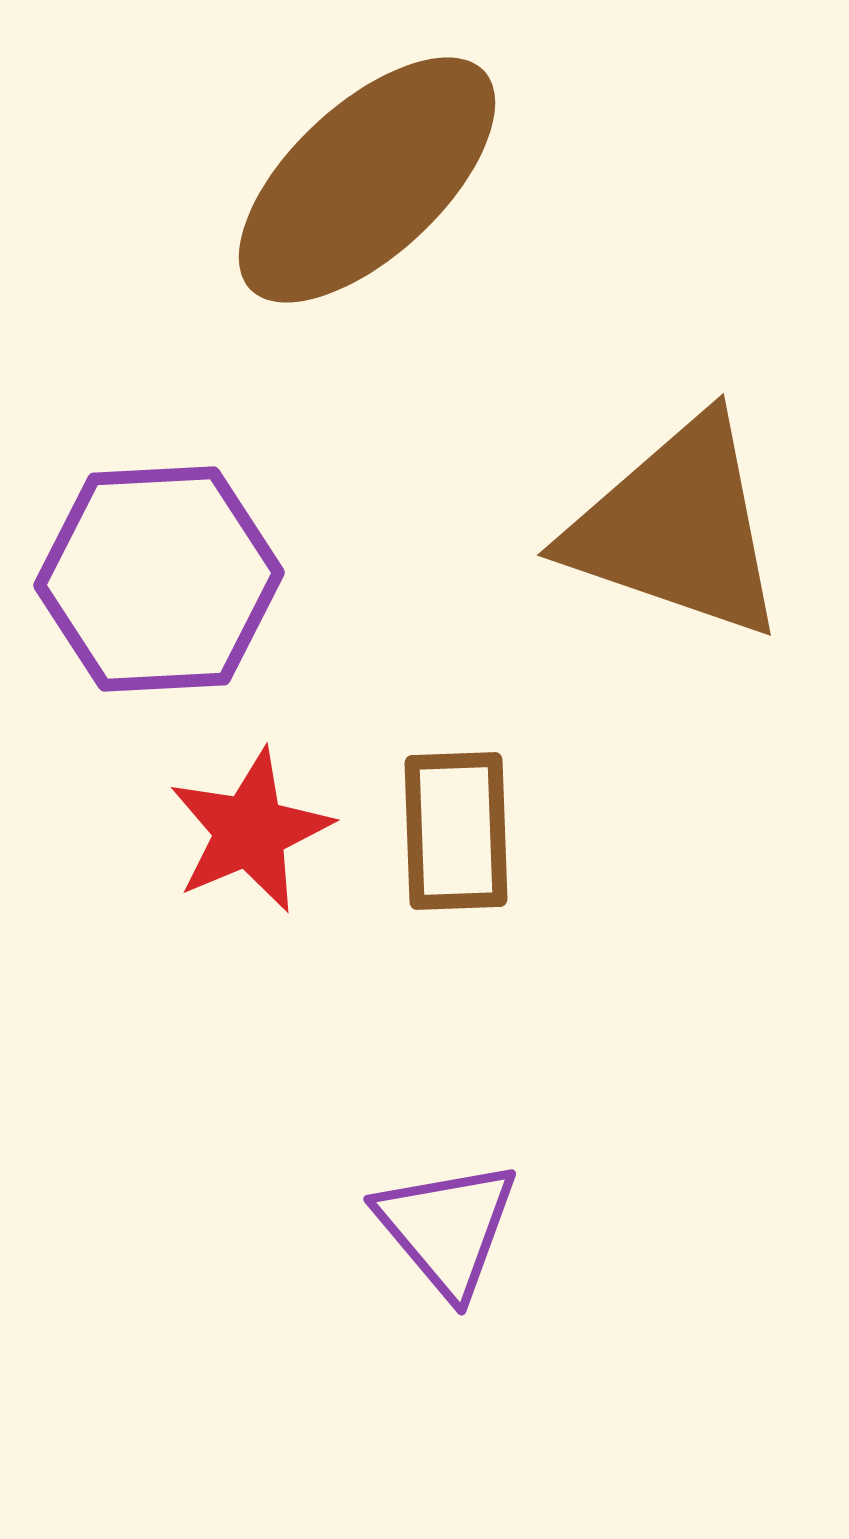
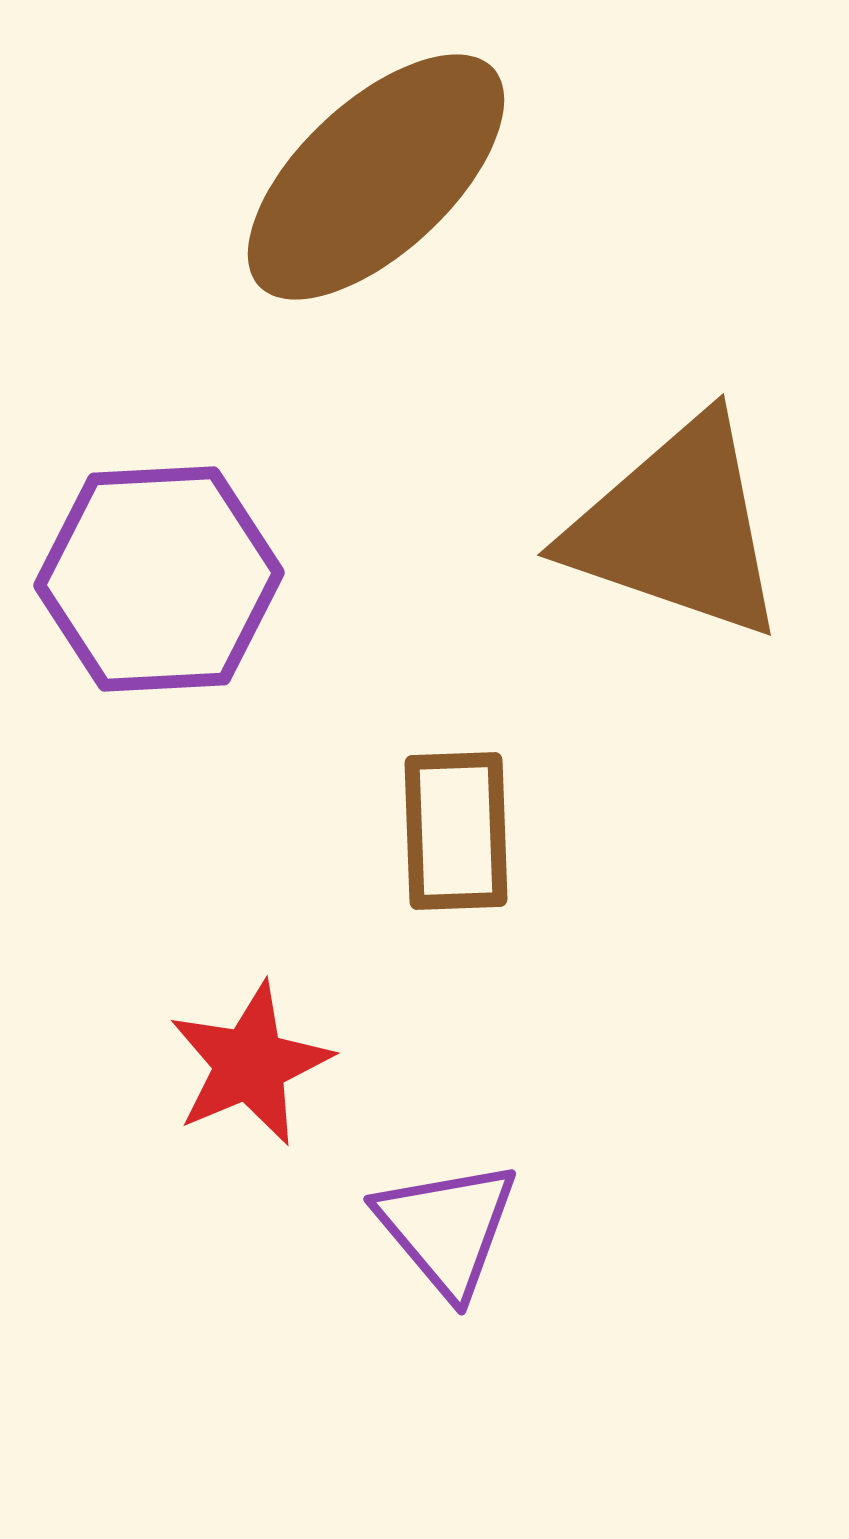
brown ellipse: moved 9 px right, 3 px up
red star: moved 233 px down
